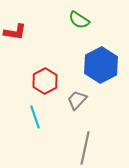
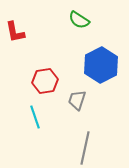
red L-shape: rotated 70 degrees clockwise
red hexagon: rotated 20 degrees clockwise
gray trapezoid: rotated 25 degrees counterclockwise
